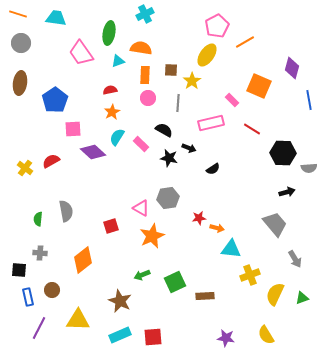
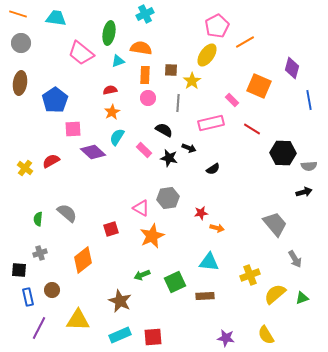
pink trapezoid at (81, 53): rotated 16 degrees counterclockwise
pink rectangle at (141, 144): moved 3 px right, 6 px down
gray semicircle at (309, 168): moved 2 px up
black arrow at (287, 192): moved 17 px right
gray semicircle at (66, 211): moved 1 px right, 2 px down; rotated 40 degrees counterclockwise
red star at (199, 218): moved 2 px right, 5 px up
red square at (111, 226): moved 3 px down
cyan triangle at (231, 249): moved 22 px left, 13 px down
gray cross at (40, 253): rotated 24 degrees counterclockwise
yellow semicircle at (275, 294): rotated 25 degrees clockwise
